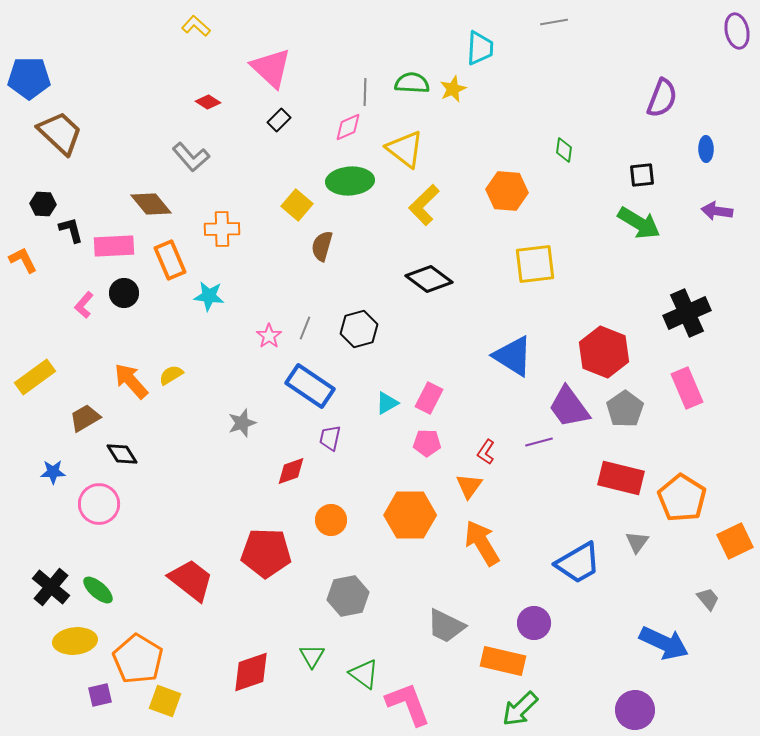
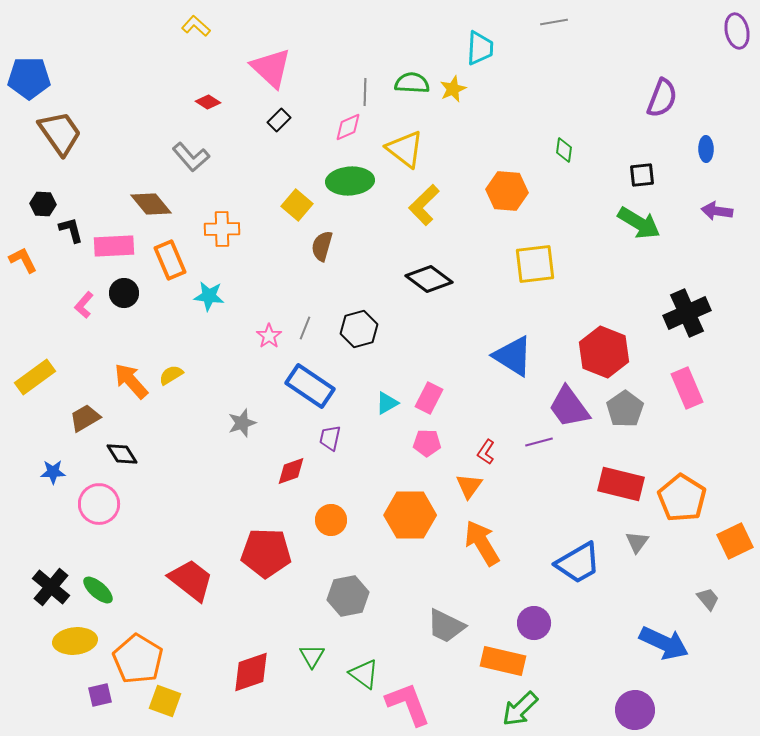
brown trapezoid at (60, 133): rotated 12 degrees clockwise
red rectangle at (621, 478): moved 6 px down
